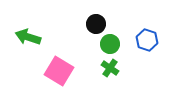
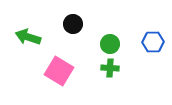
black circle: moved 23 px left
blue hexagon: moved 6 px right, 2 px down; rotated 20 degrees counterclockwise
green cross: rotated 30 degrees counterclockwise
